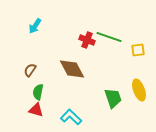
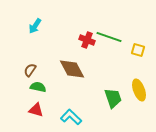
yellow square: rotated 24 degrees clockwise
green semicircle: moved 5 px up; rotated 91 degrees clockwise
